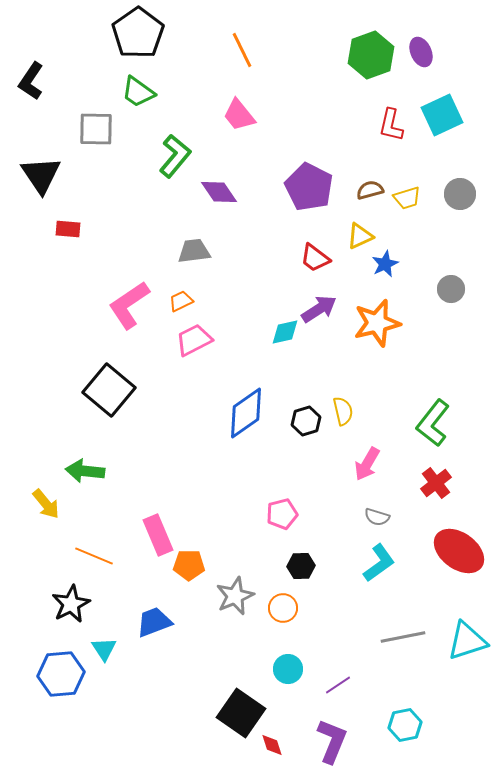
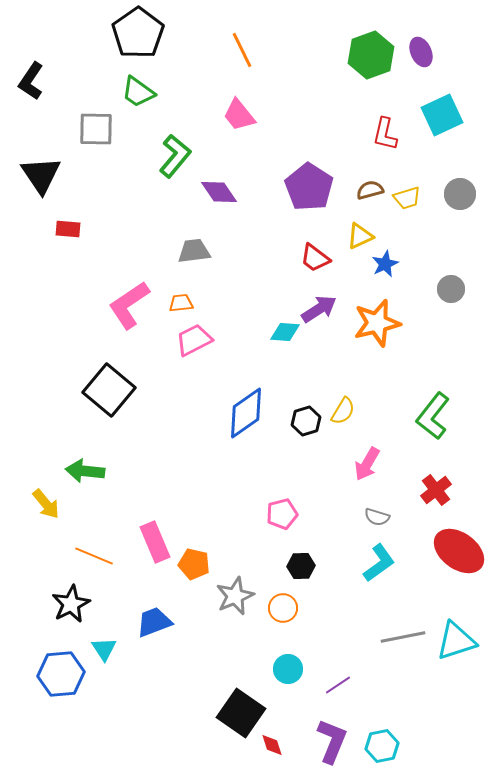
red L-shape at (391, 125): moved 6 px left, 9 px down
purple pentagon at (309, 187): rotated 6 degrees clockwise
orange trapezoid at (181, 301): moved 2 px down; rotated 20 degrees clockwise
cyan diamond at (285, 332): rotated 16 degrees clockwise
yellow semicircle at (343, 411): rotated 44 degrees clockwise
green L-shape at (433, 423): moved 7 px up
red cross at (436, 483): moved 7 px down
pink rectangle at (158, 535): moved 3 px left, 7 px down
orange pentagon at (189, 565): moved 5 px right, 1 px up; rotated 12 degrees clockwise
cyan triangle at (467, 641): moved 11 px left
cyan hexagon at (405, 725): moved 23 px left, 21 px down
